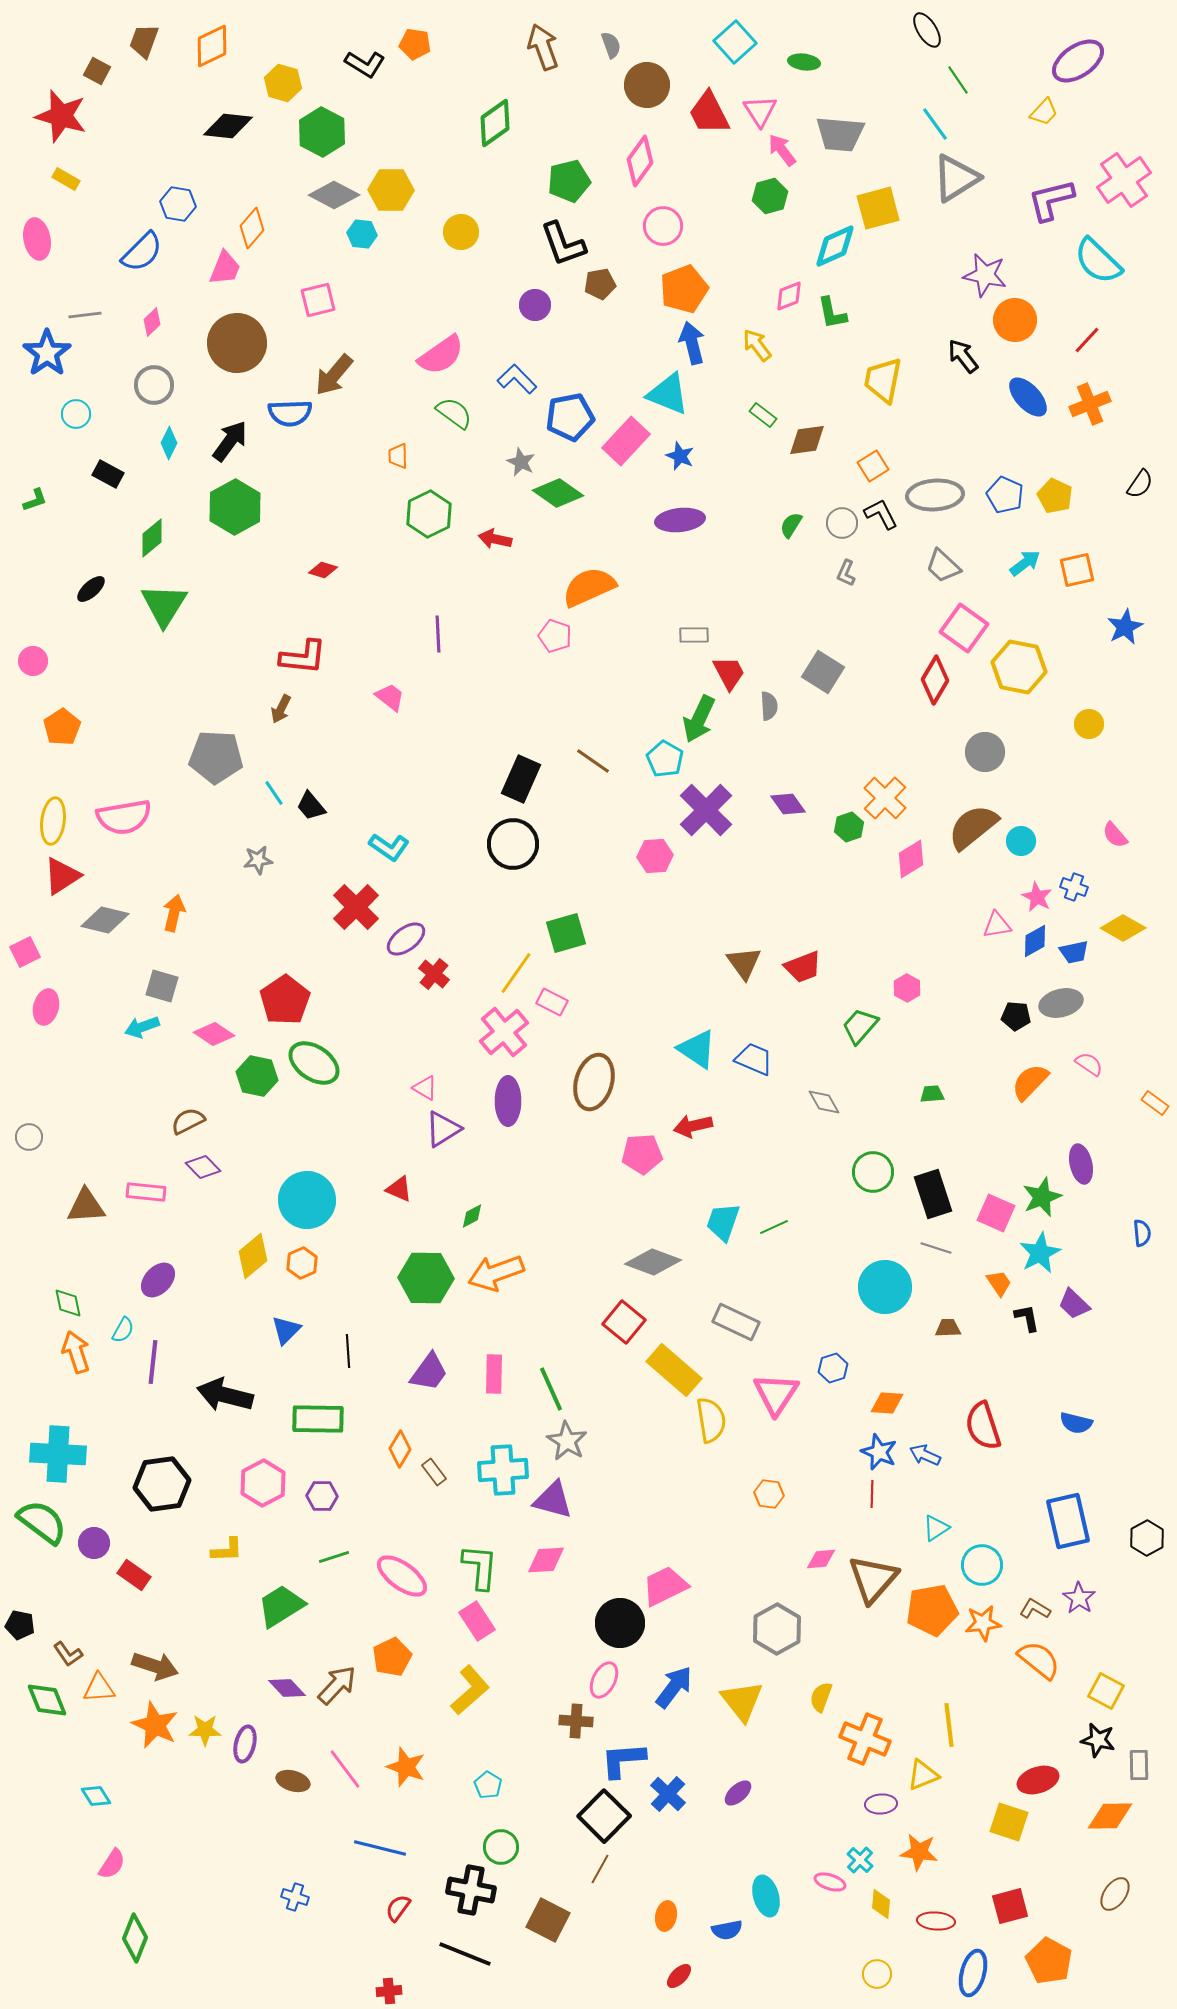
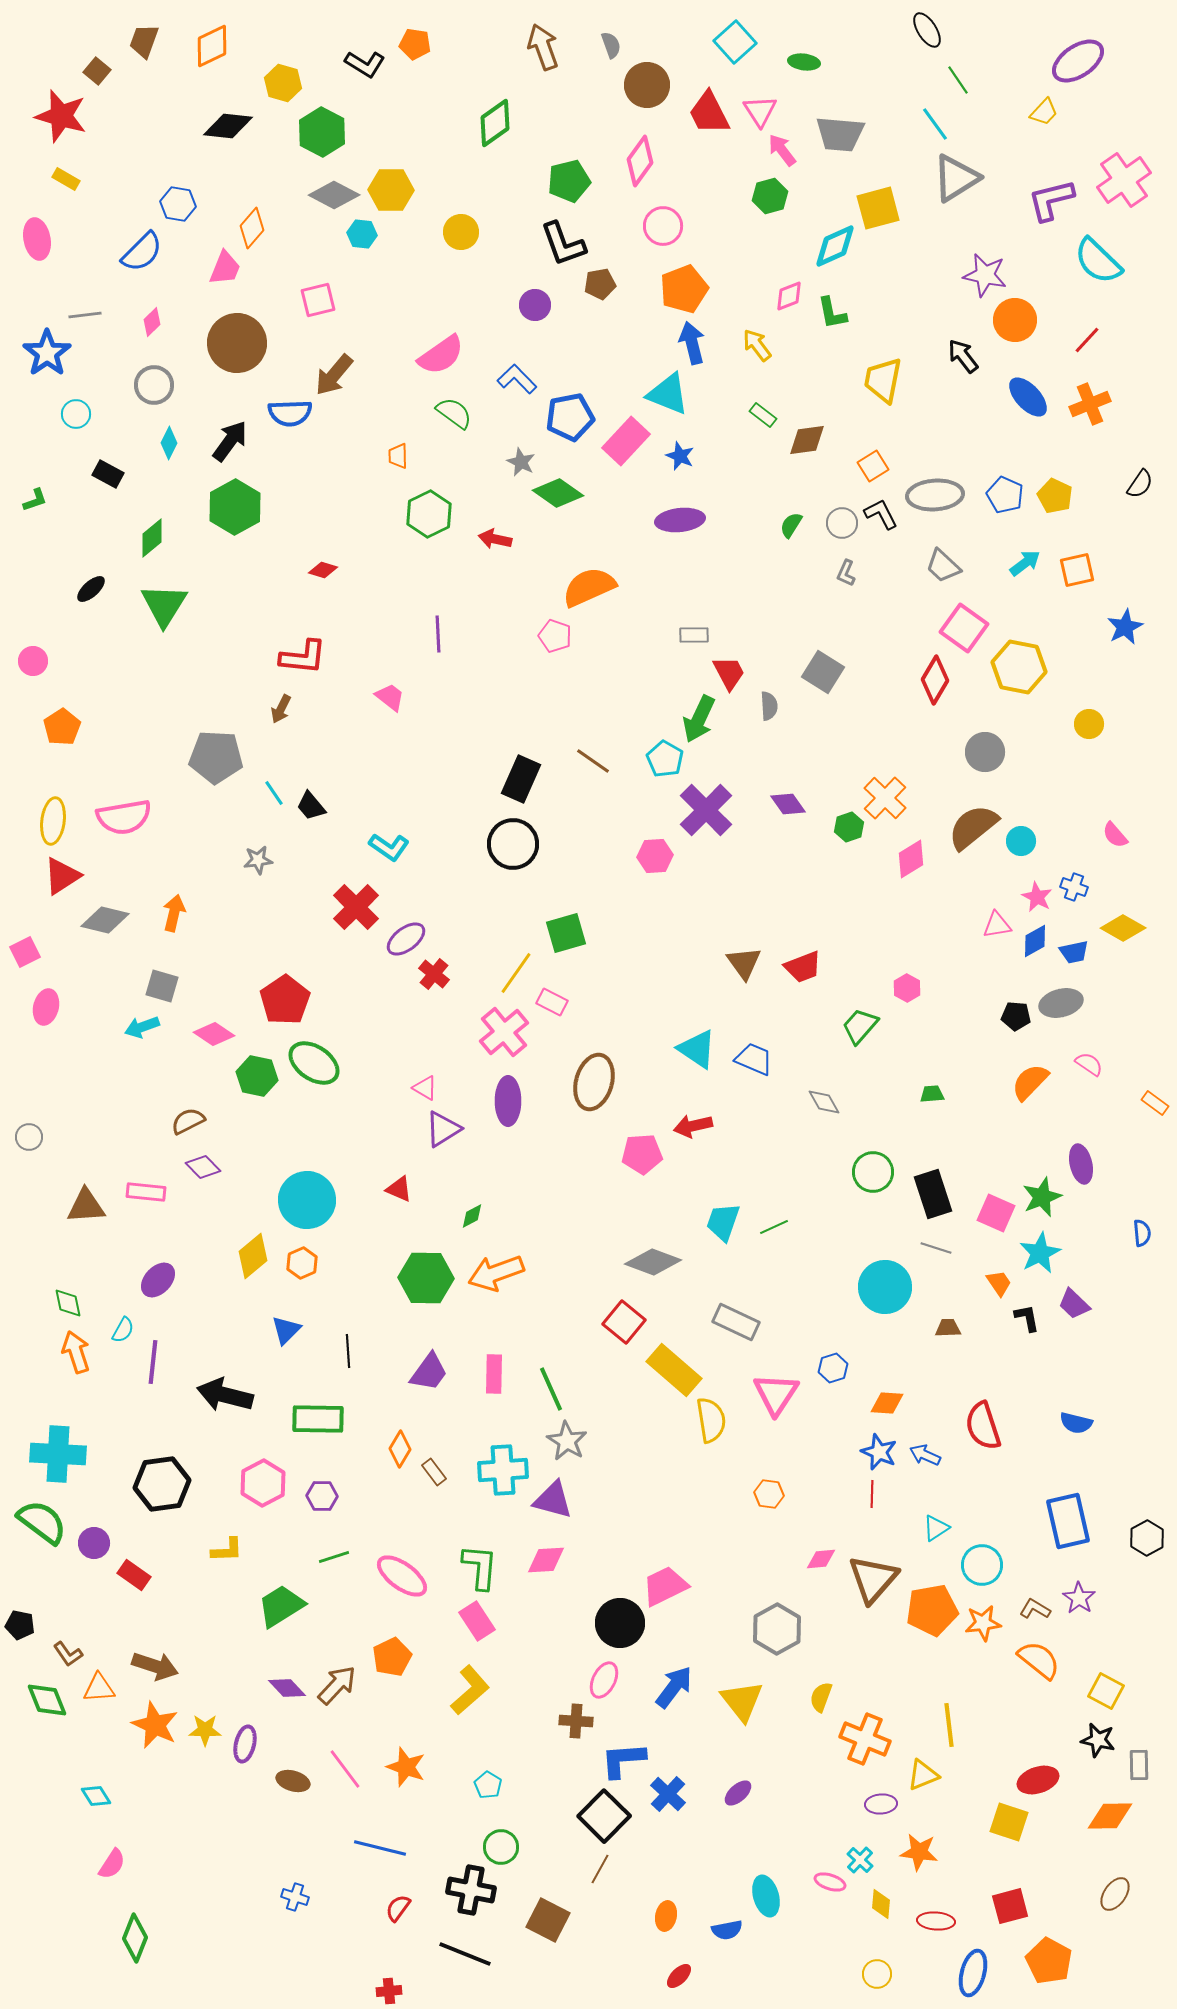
brown square at (97, 71): rotated 12 degrees clockwise
